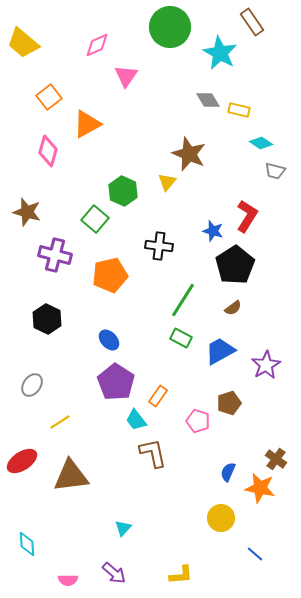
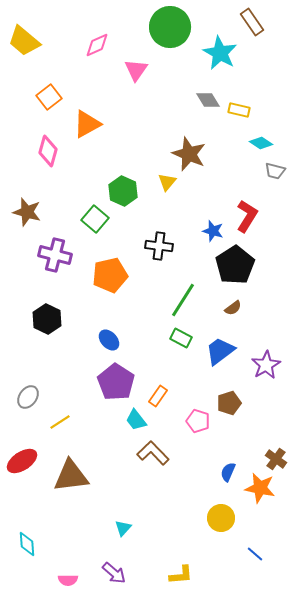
yellow trapezoid at (23, 43): moved 1 px right, 2 px up
pink triangle at (126, 76): moved 10 px right, 6 px up
blue trapezoid at (220, 351): rotated 8 degrees counterclockwise
gray ellipse at (32, 385): moved 4 px left, 12 px down
brown L-shape at (153, 453): rotated 32 degrees counterclockwise
